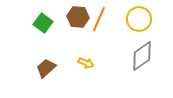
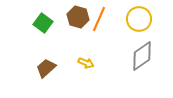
brown hexagon: rotated 10 degrees clockwise
